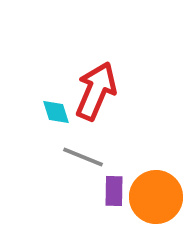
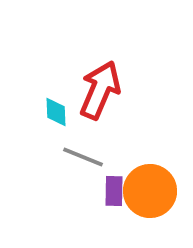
red arrow: moved 4 px right, 1 px up
cyan diamond: rotated 16 degrees clockwise
orange circle: moved 6 px left, 6 px up
